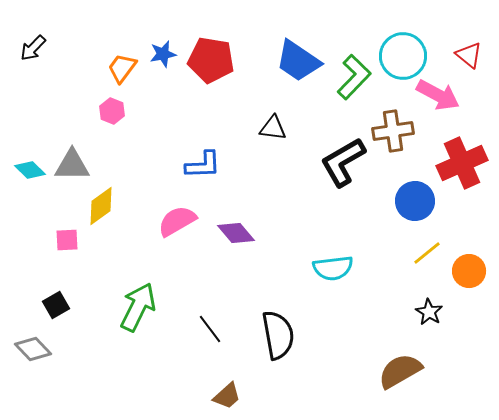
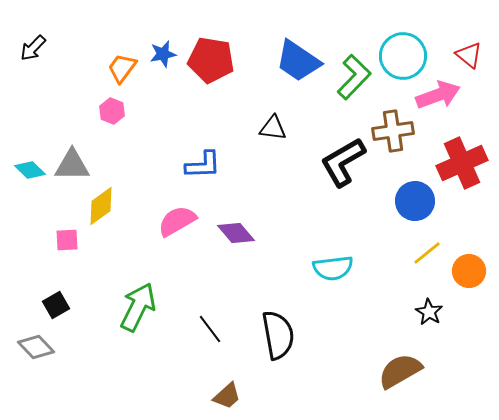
pink arrow: rotated 48 degrees counterclockwise
gray diamond: moved 3 px right, 2 px up
